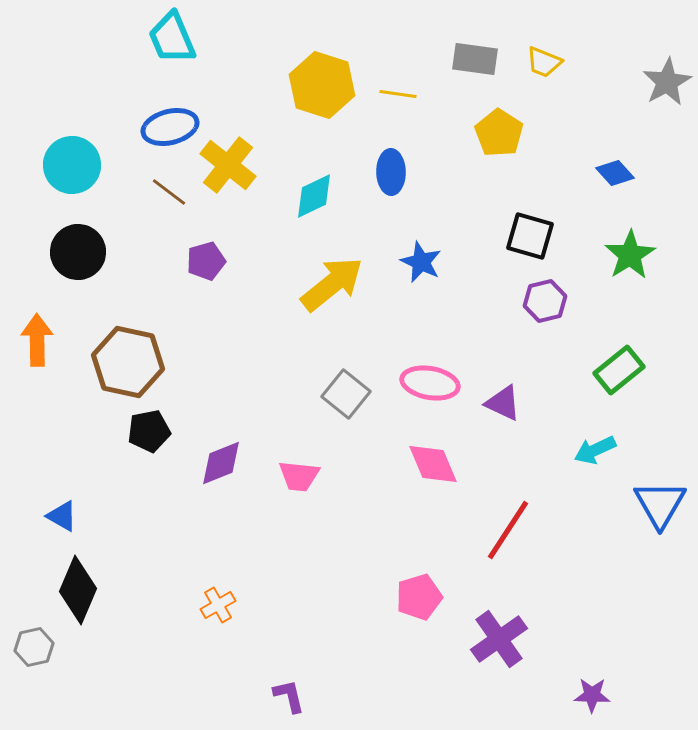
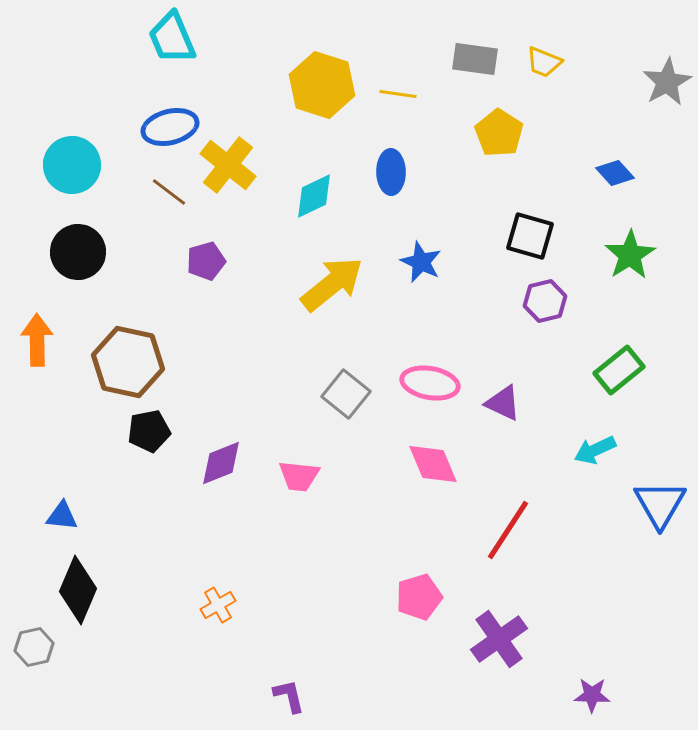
blue triangle at (62, 516): rotated 24 degrees counterclockwise
